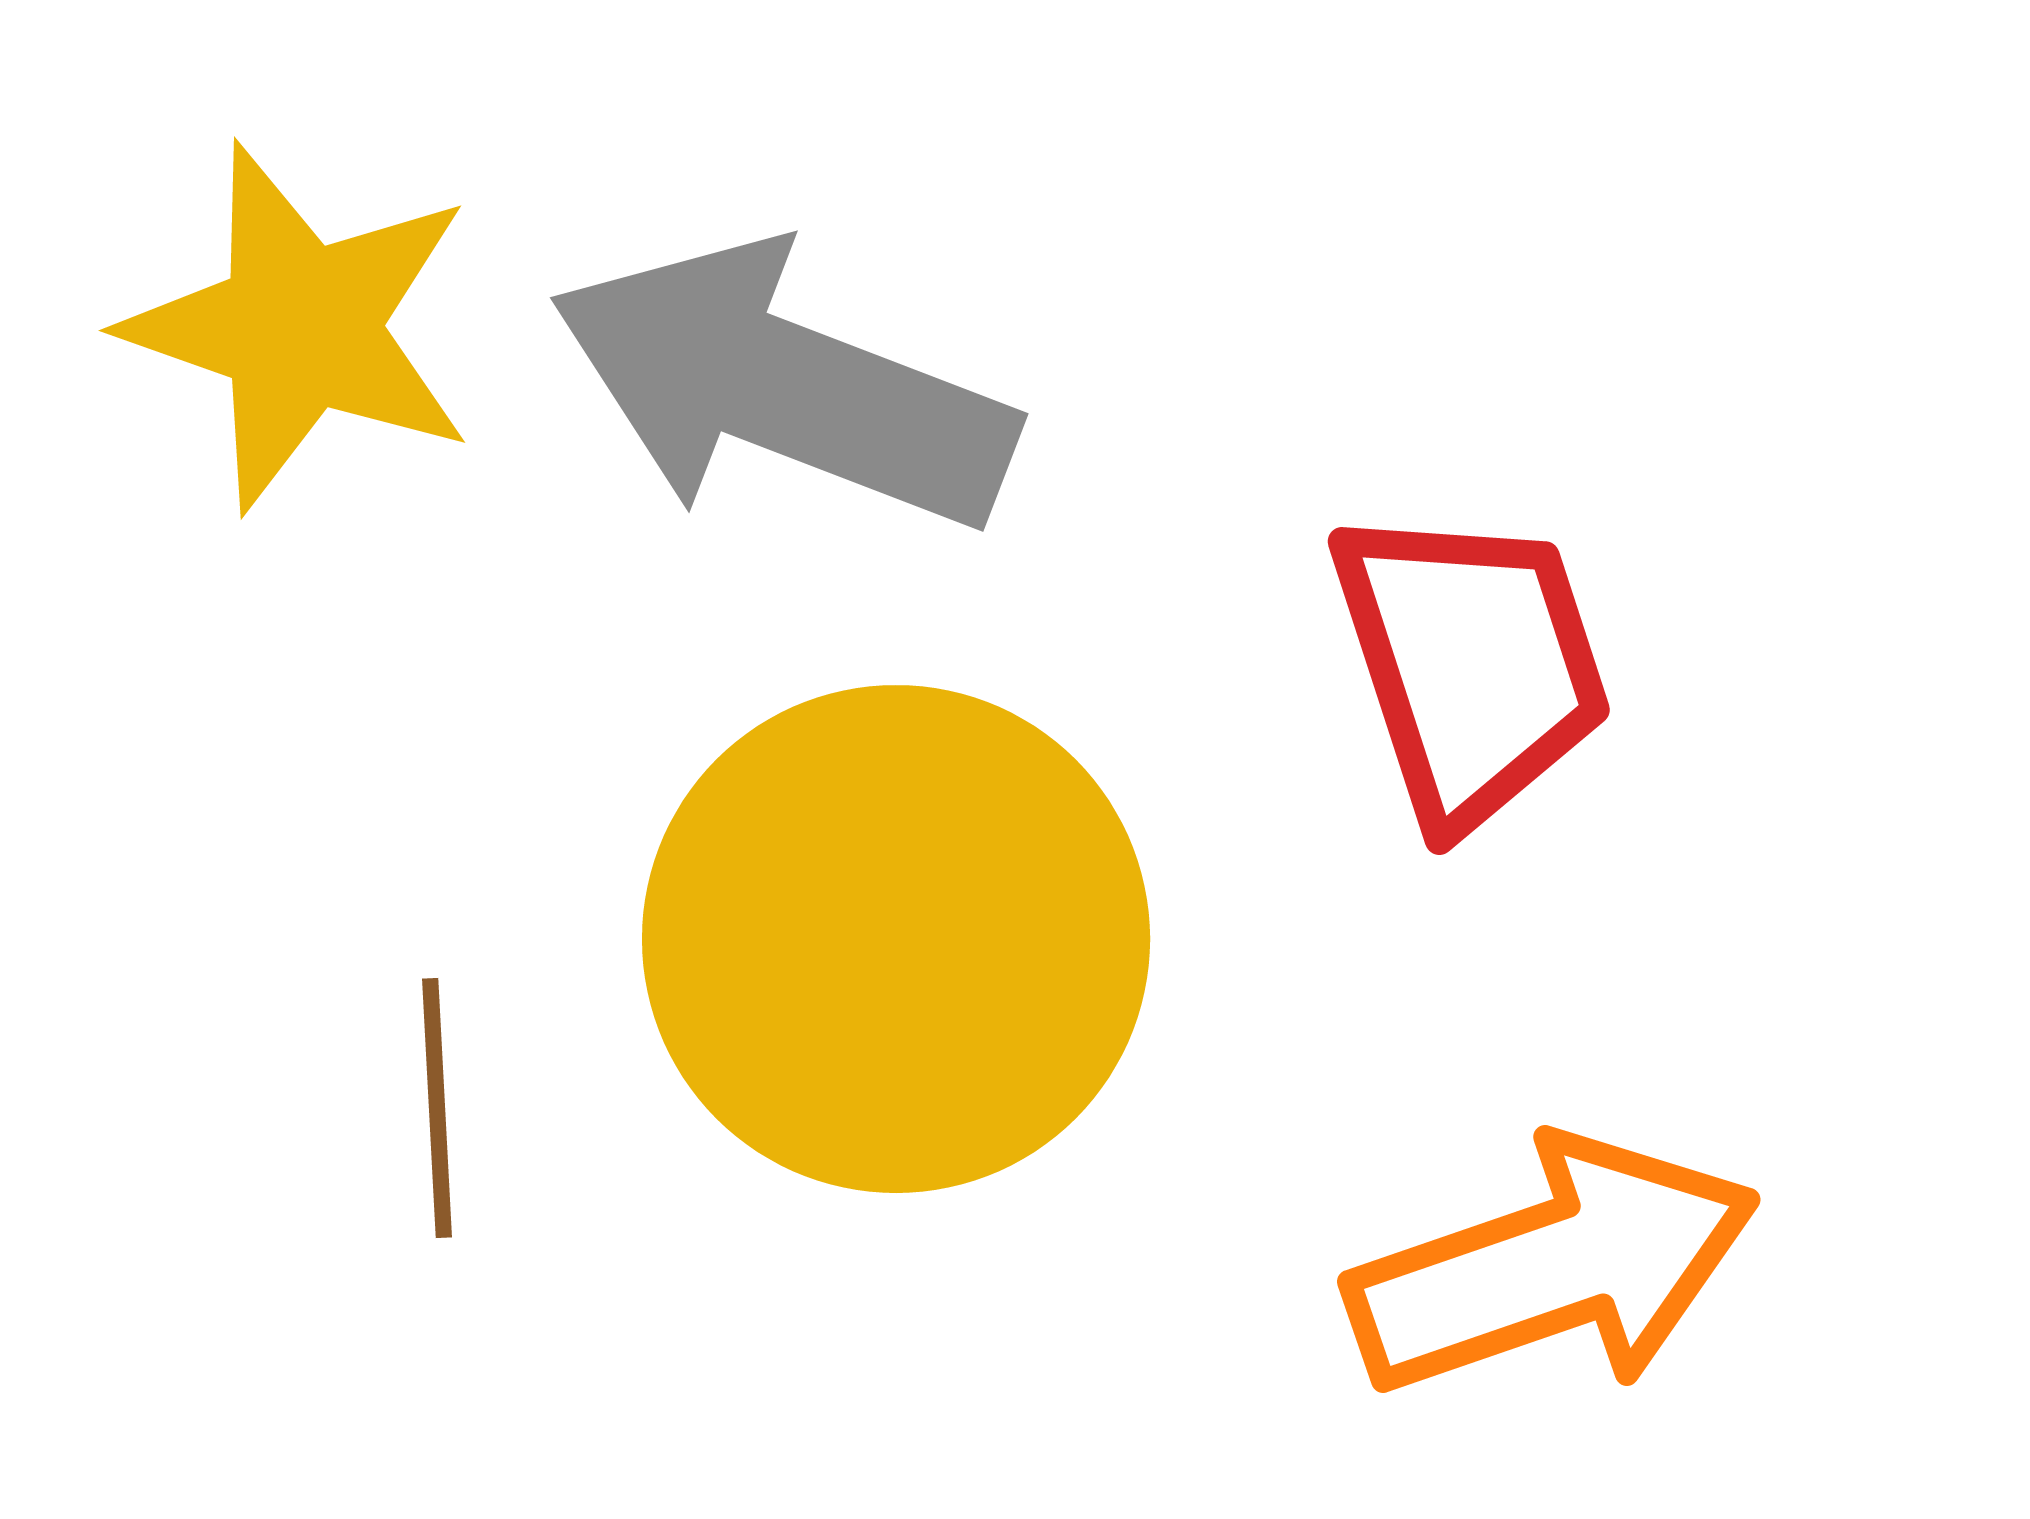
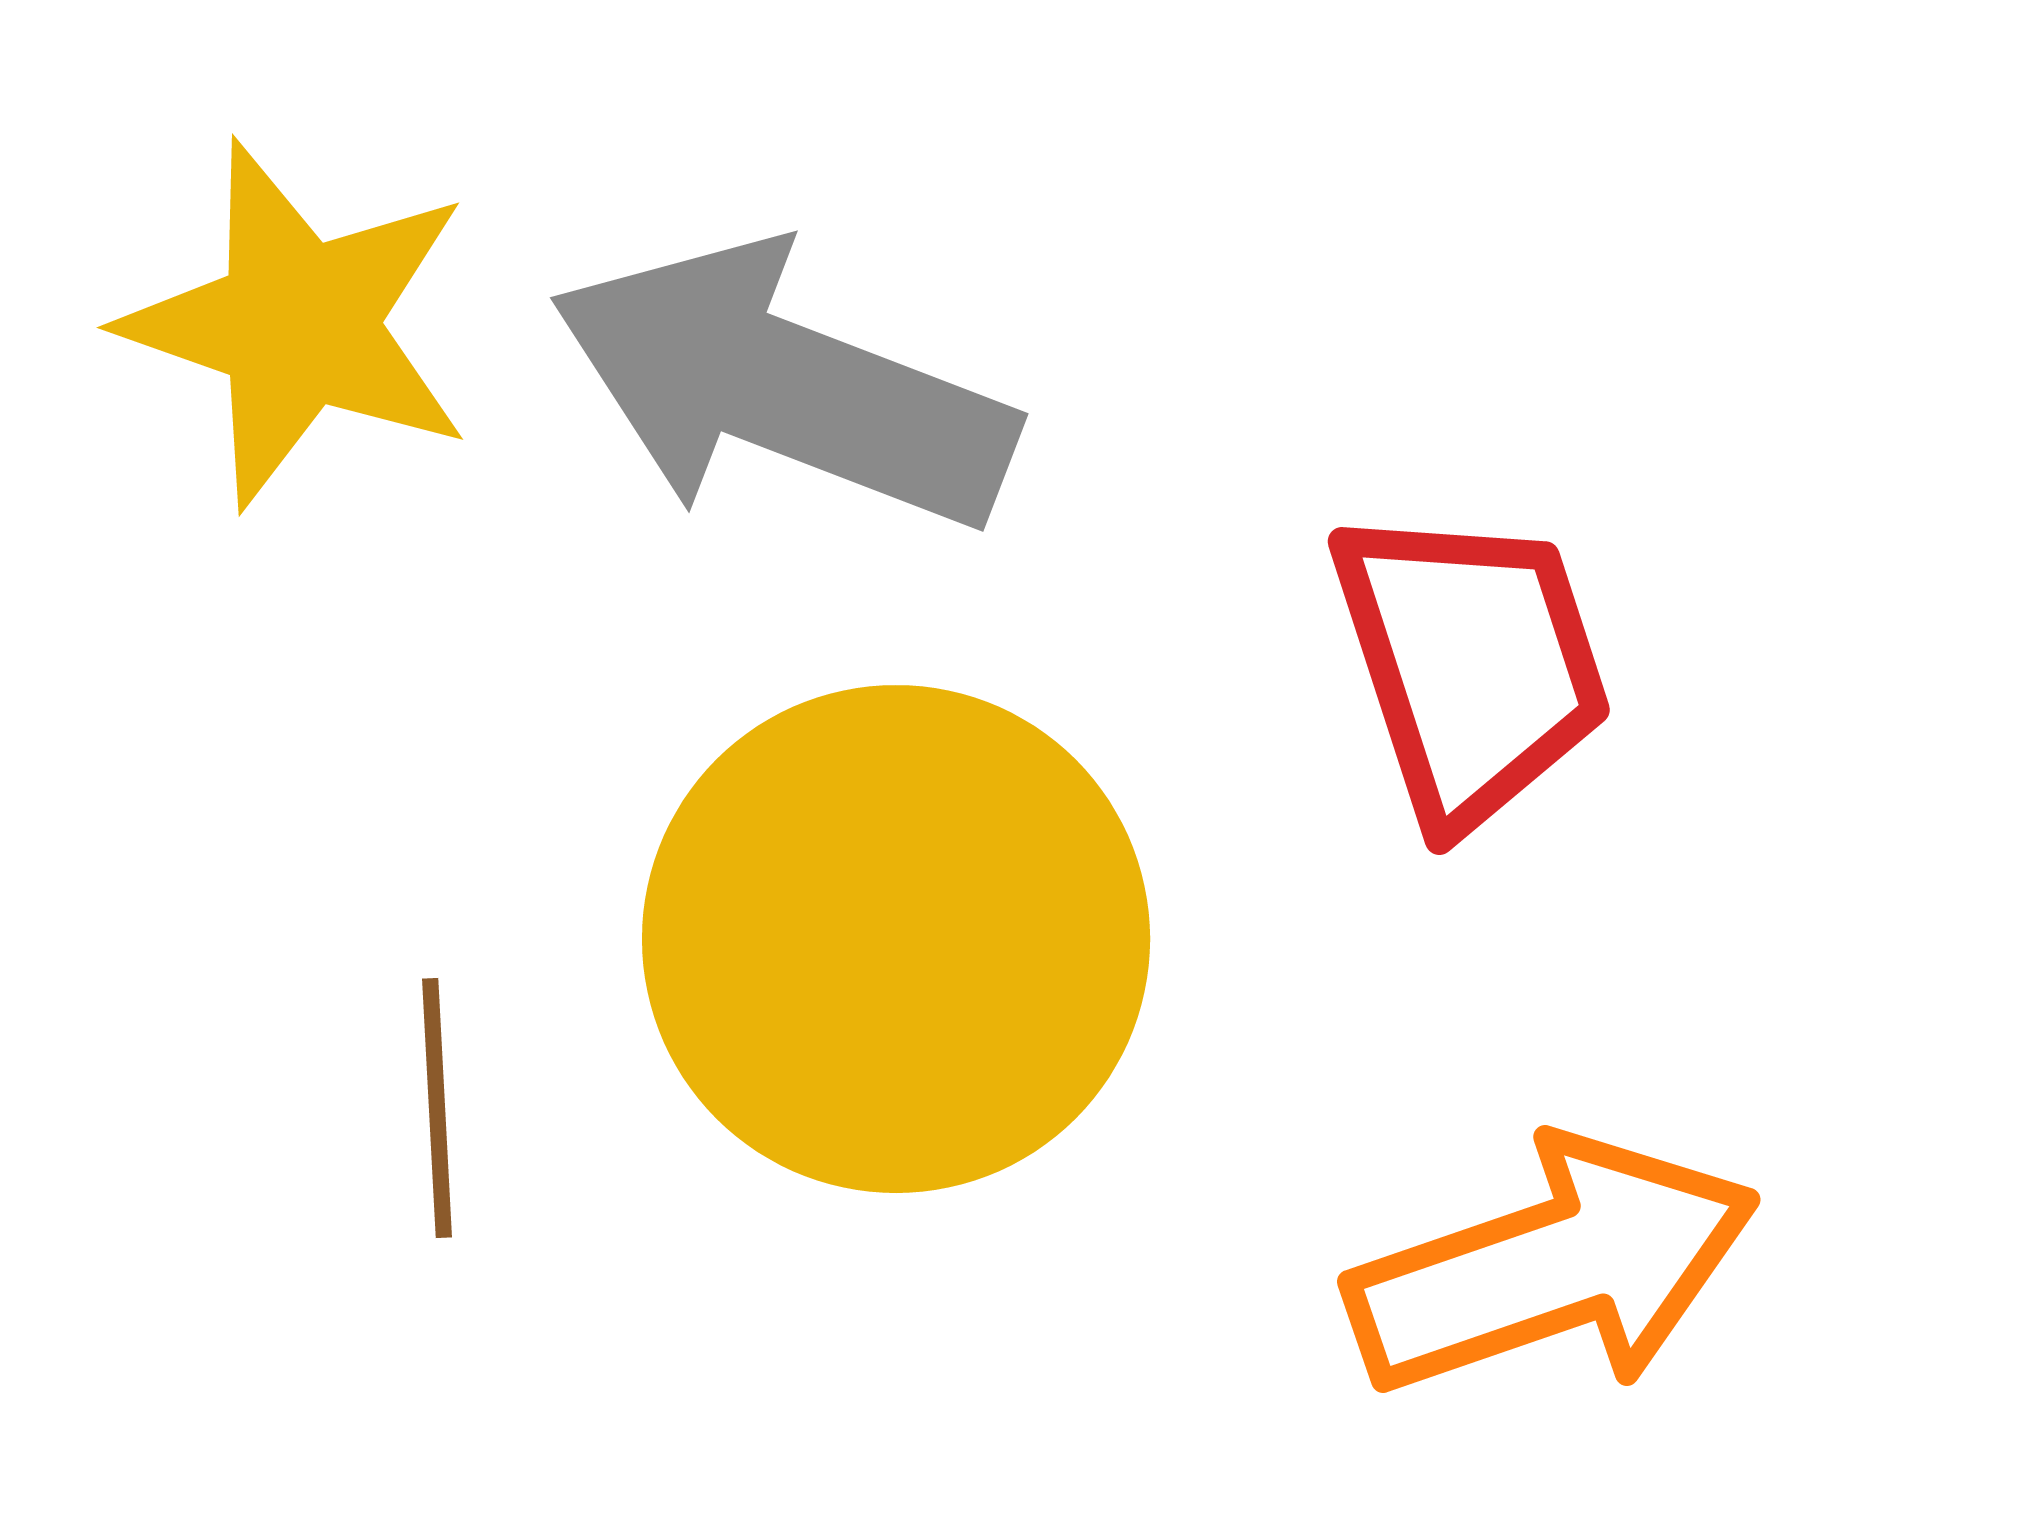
yellow star: moved 2 px left, 3 px up
